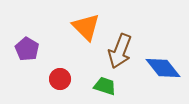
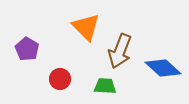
blue diamond: rotated 9 degrees counterclockwise
green trapezoid: rotated 15 degrees counterclockwise
